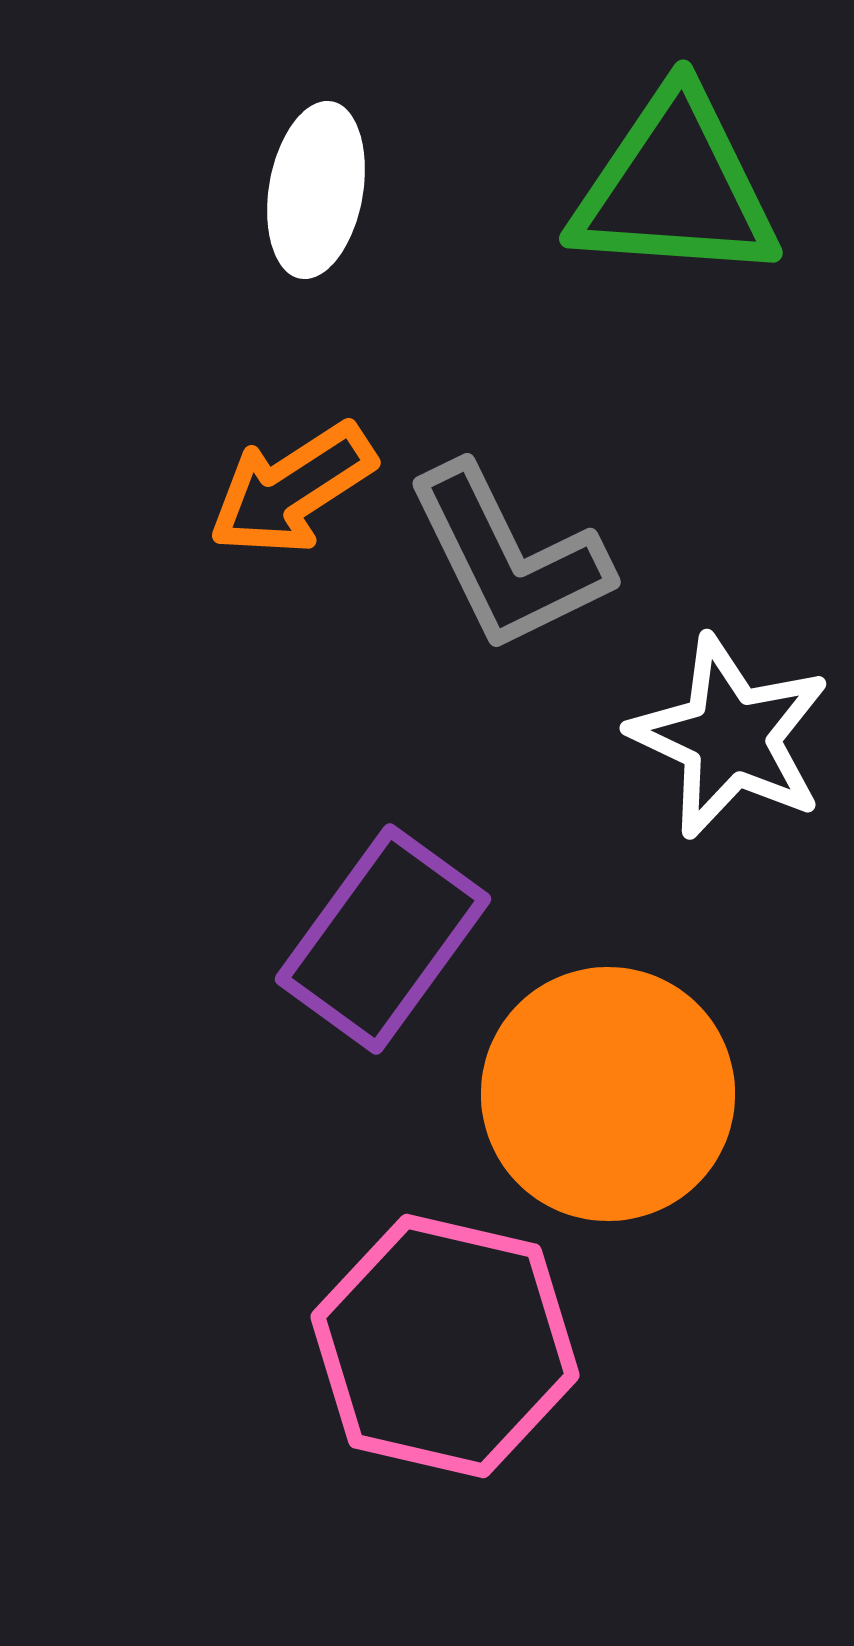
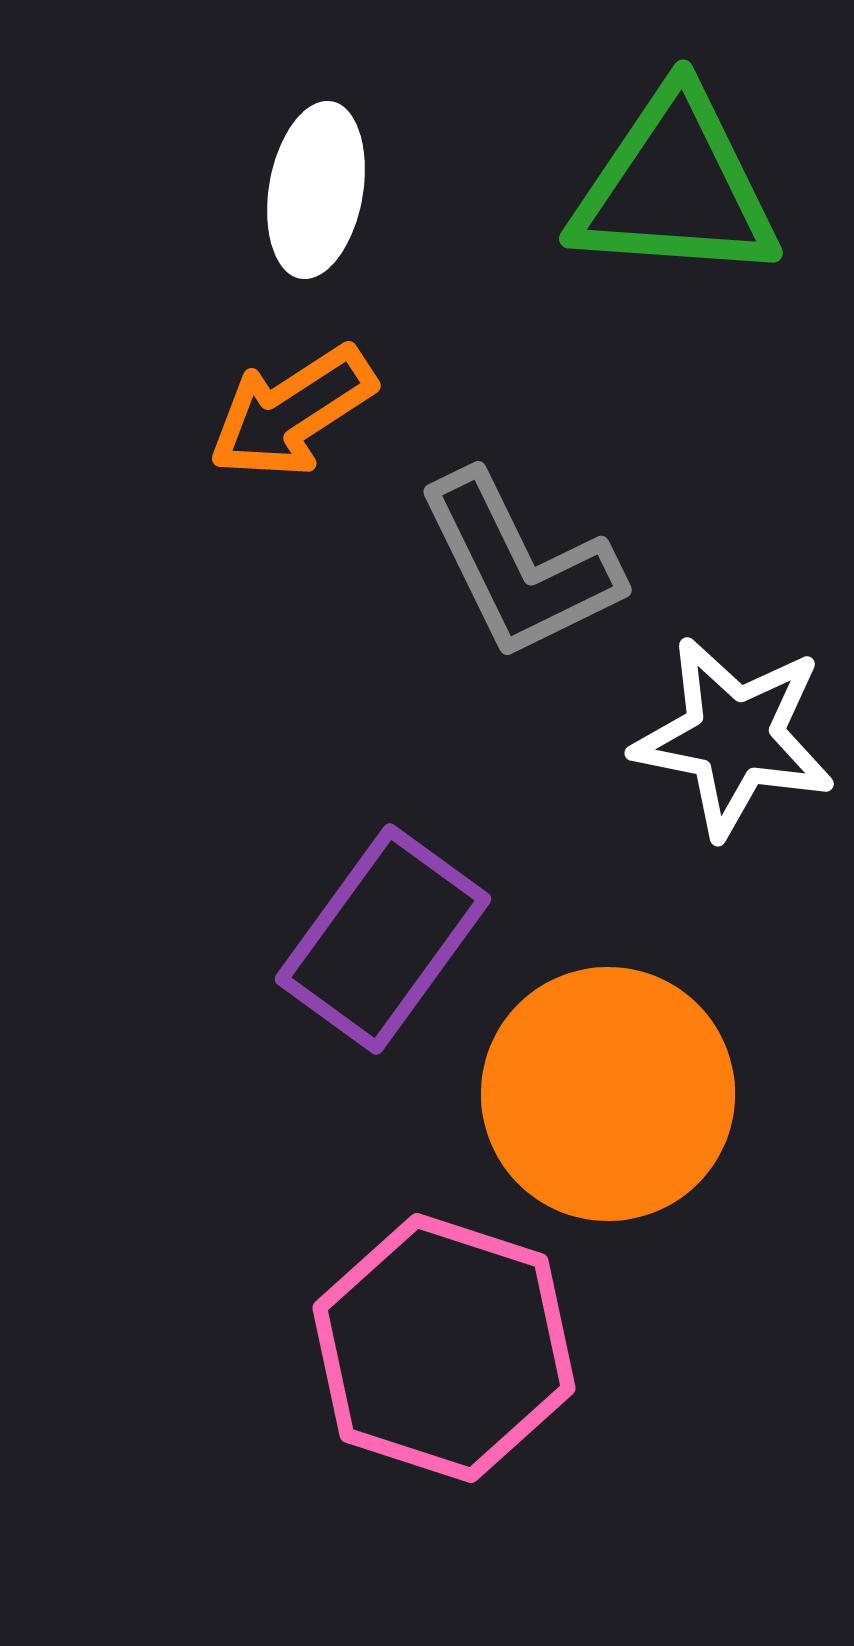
orange arrow: moved 77 px up
gray L-shape: moved 11 px right, 8 px down
white star: moved 4 px right; rotated 14 degrees counterclockwise
pink hexagon: moved 1 px left, 2 px down; rotated 5 degrees clockwise
